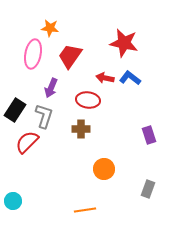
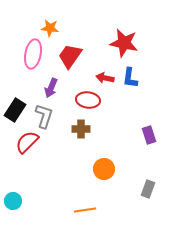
blue L-shape: rotated 120 degrees counterclockwise
